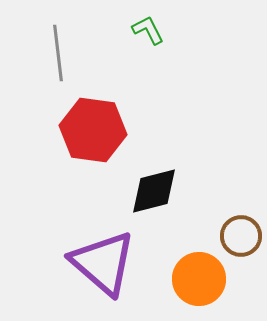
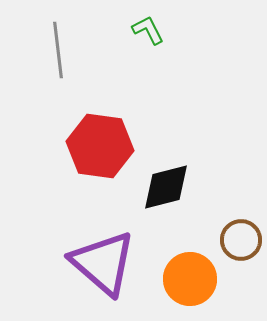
gray line: moved 3 px up
red hexagon: moved 7 px right, 16 px down
black diamond: moved 12 px right, 4 px up
brown circle: moved 4 px down
orange circle: moved 9 px left
